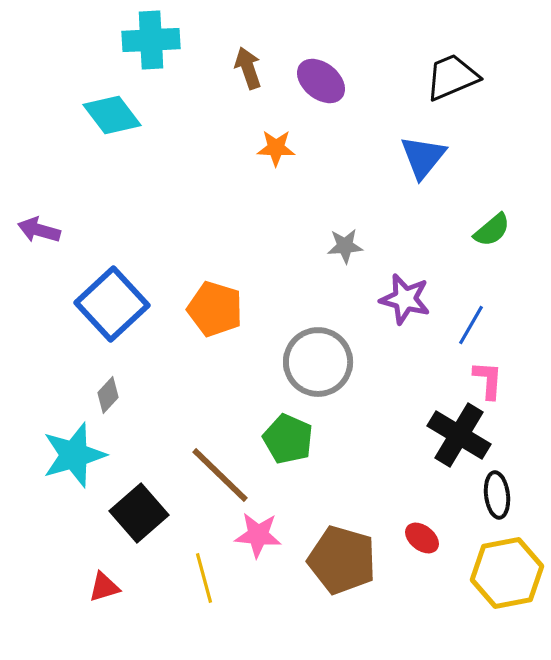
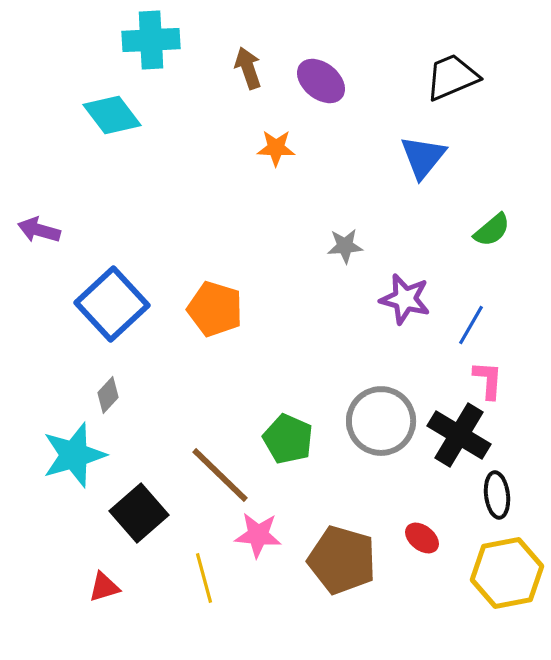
gray circle: moved 63 px right, 59 px down
